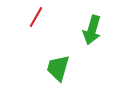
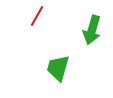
red line: moved 1 px right, 1 px up
